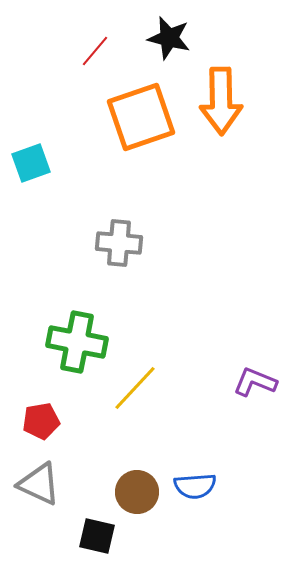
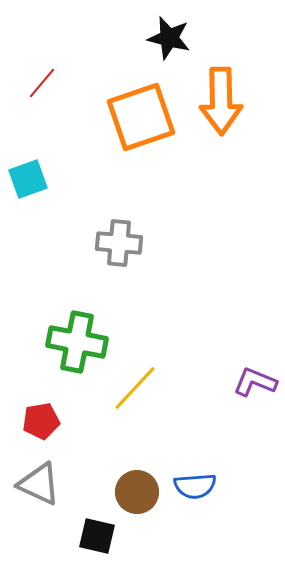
red line: moved 53 px left, 32 px down
cyan square: moved 3 px left, 16 px down
